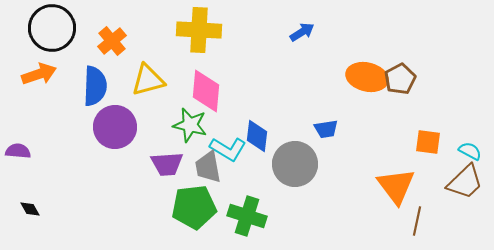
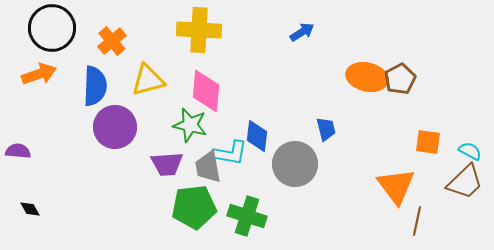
blue trapezoid: rotated 95 degrees counterclockwise
cyan L-shape: moved 2 px right, 4 px down; rotated 21 degrees counterclockwise
